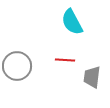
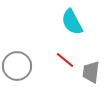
red line: rotated 36 degrees clockwise
gray trapezoid: moved 1 px left, 5 px up
